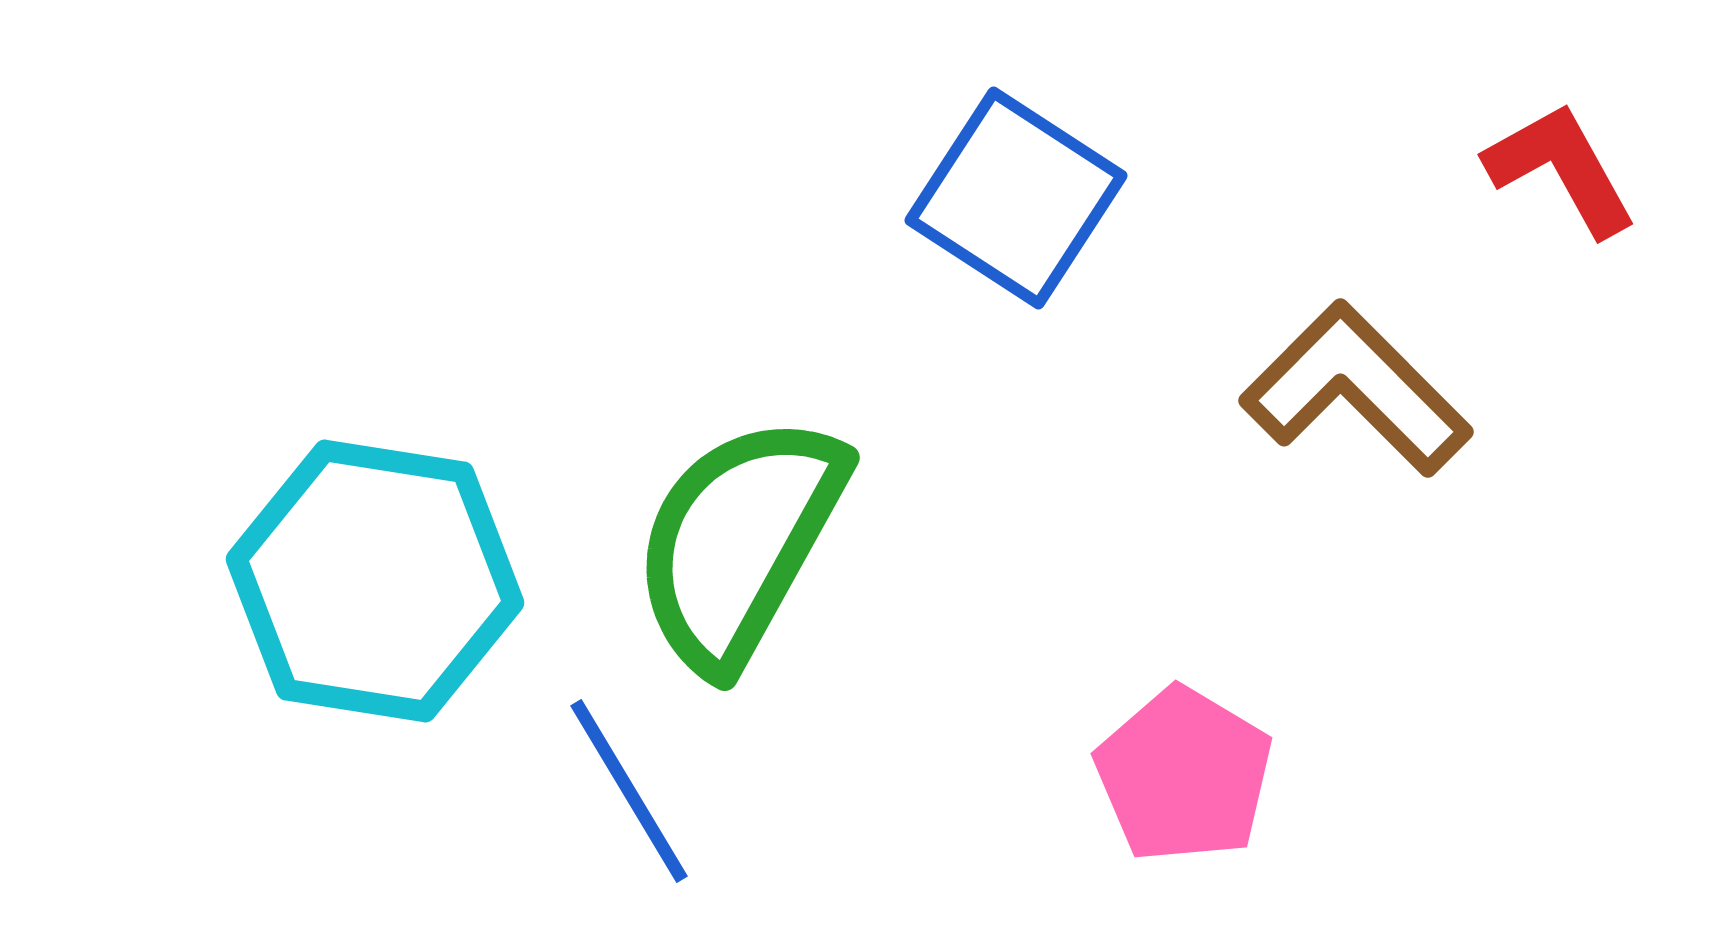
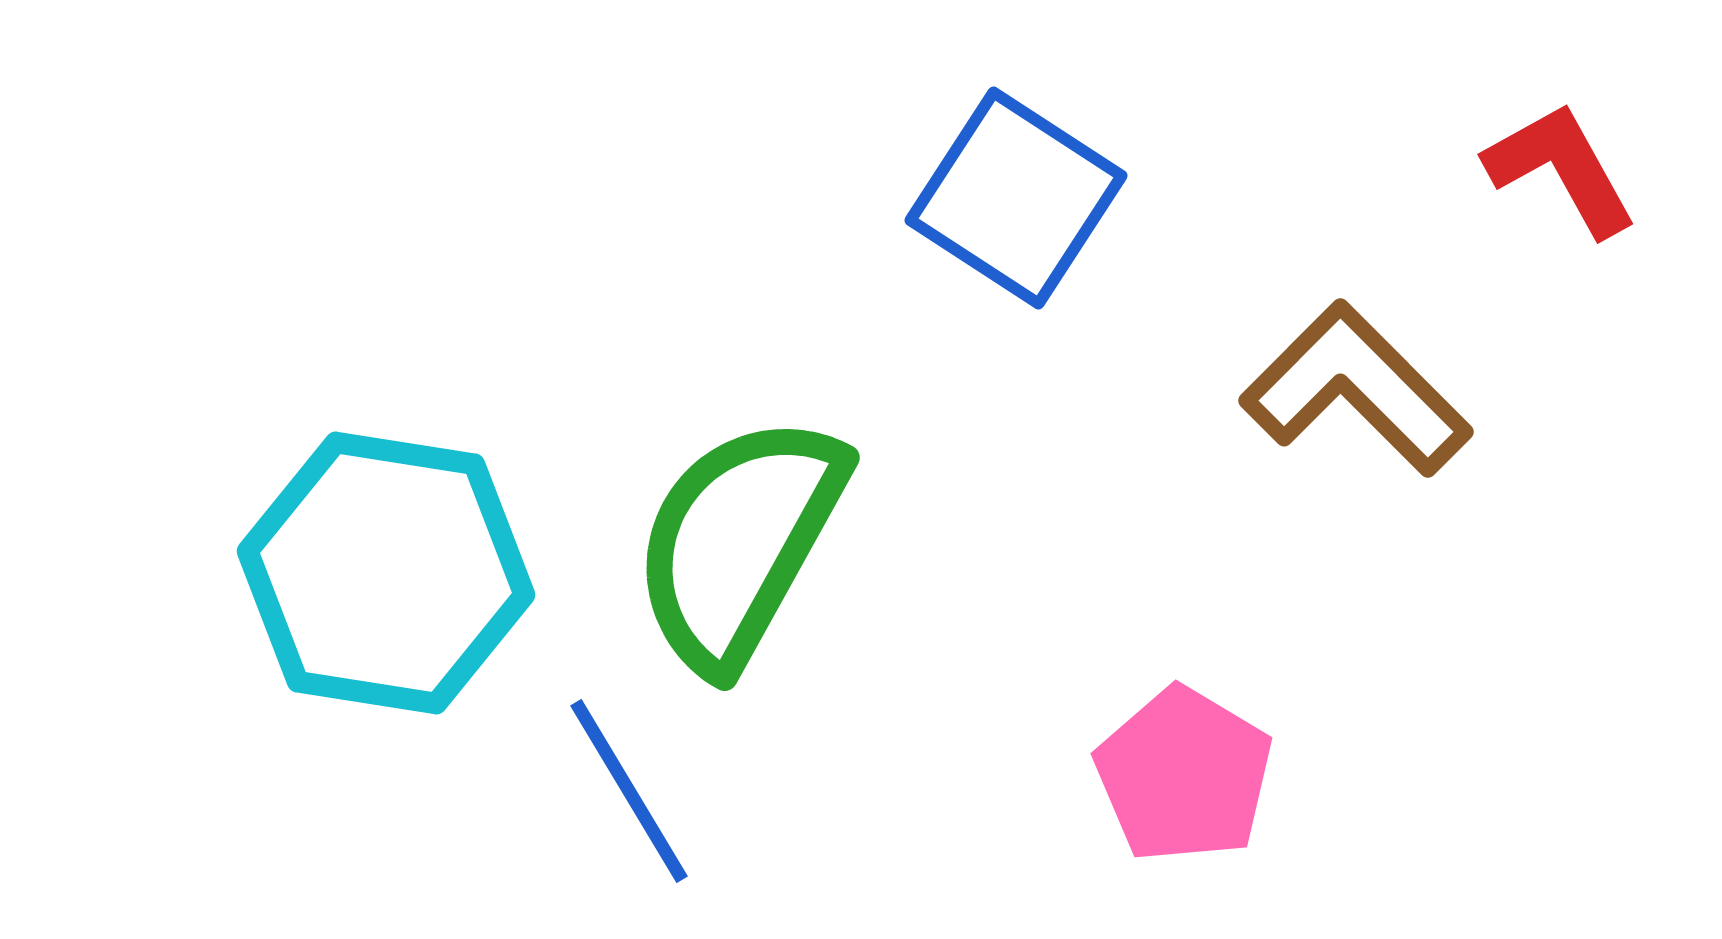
cyan hexagon: moved 11 px right, 8 px up
